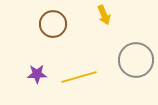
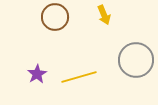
brown circle: moved 2 px right, 7 px up
purple star: rotated 30 degrees counterclockwise
